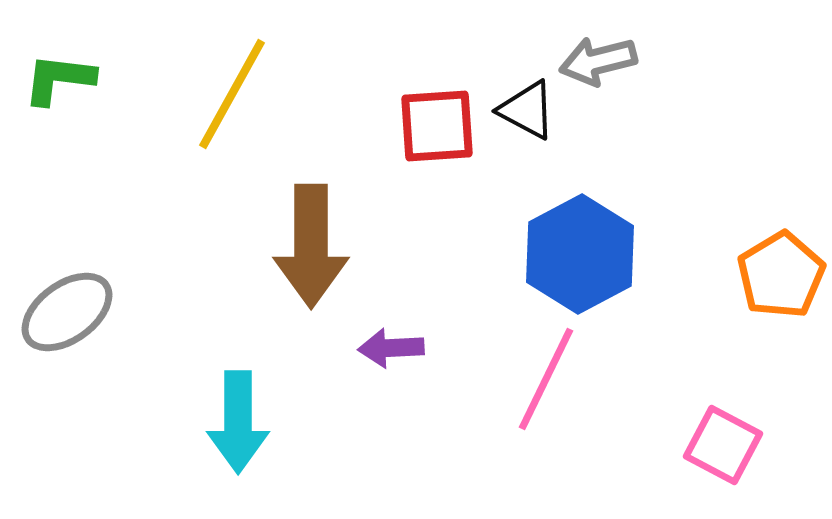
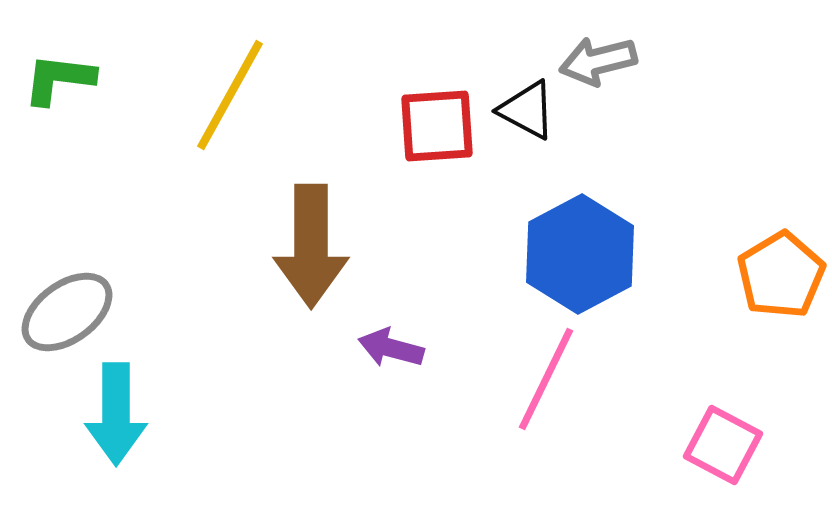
yellow line: moved 2 px left, 1 px down
purple arrow: rotated 18 degrees clockwise
cyan arrow: moved 122 px left, 8 px up
